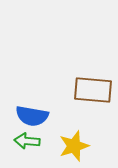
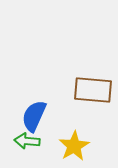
blue semicircle: moved 2 px right; rotated 104 degrees clockwise
yellow star: rotated 12 degrees counterclockwise
